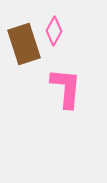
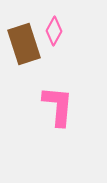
pink L-shape: moved 8 px left, 18 px down
